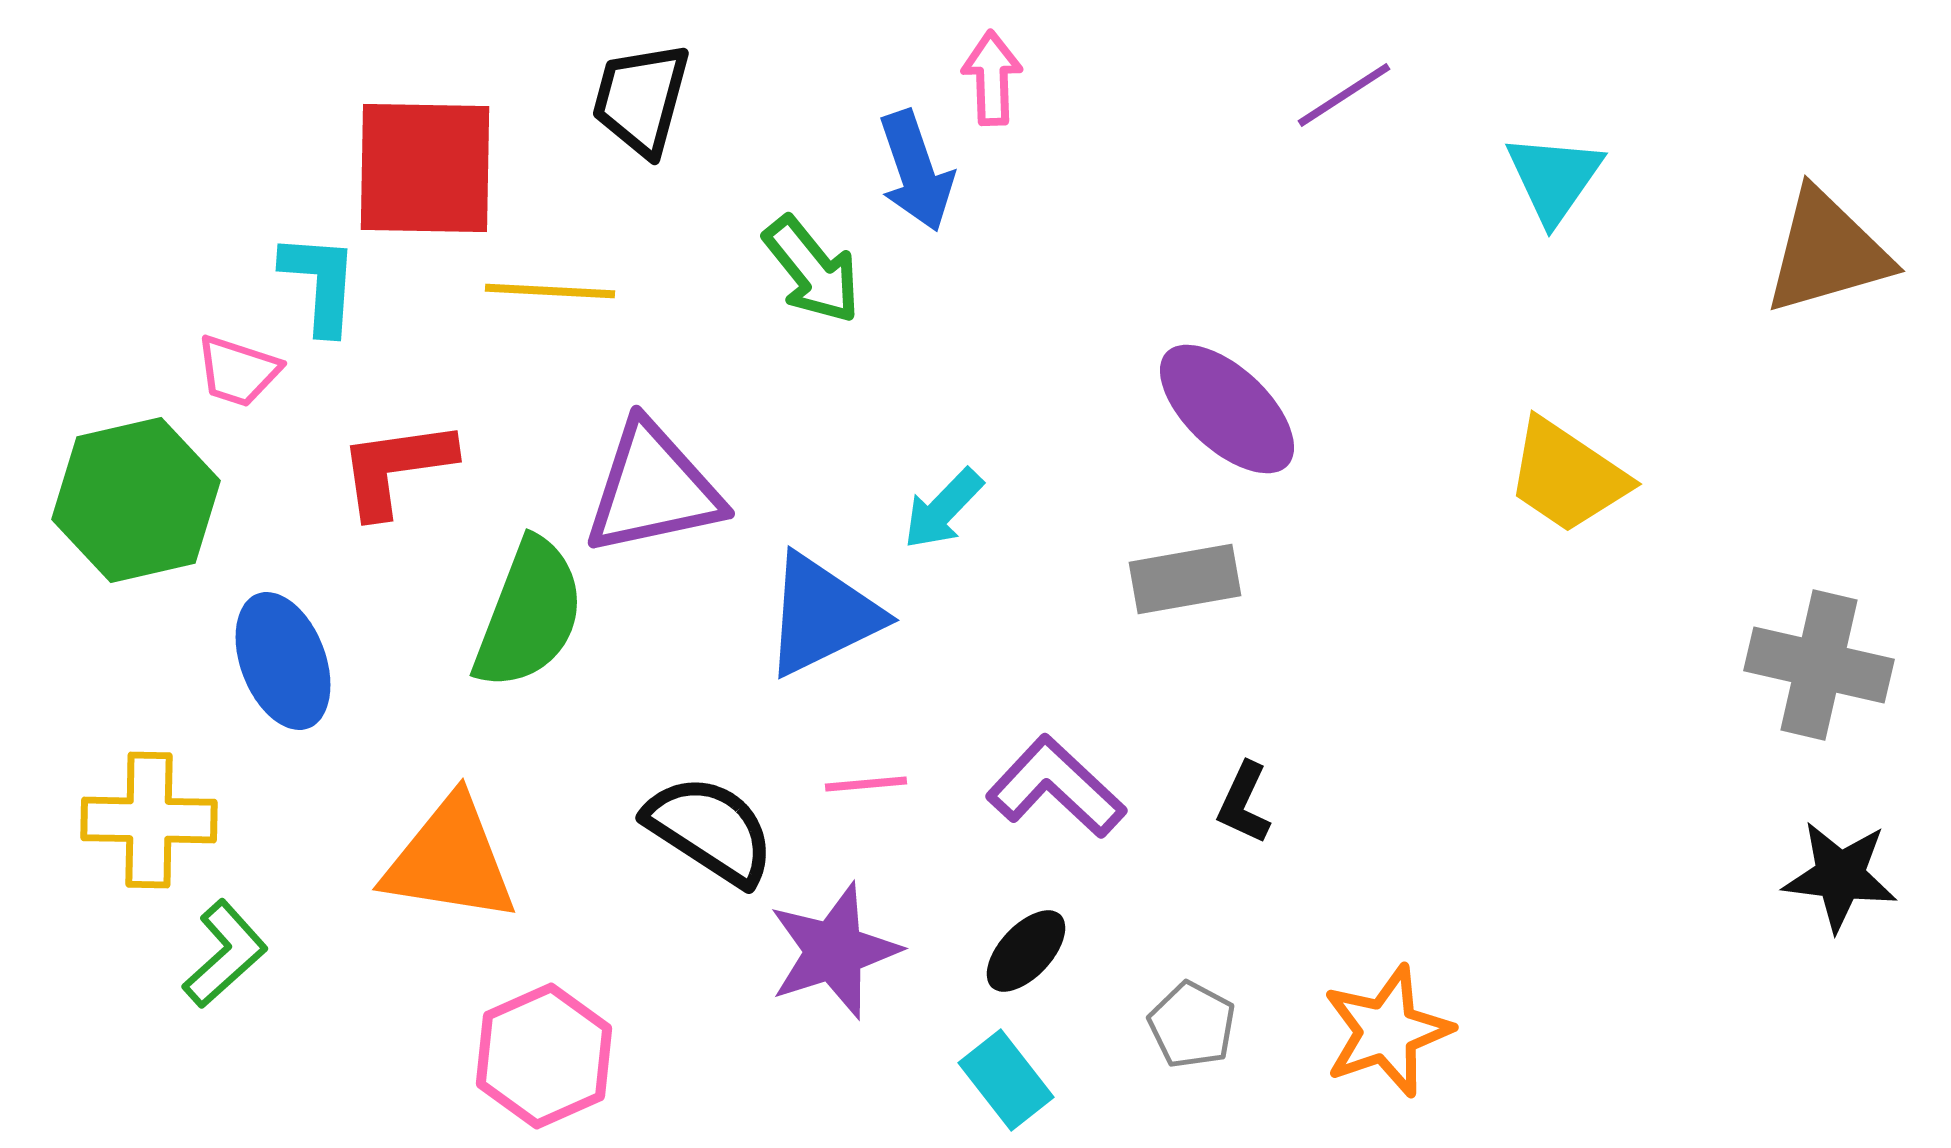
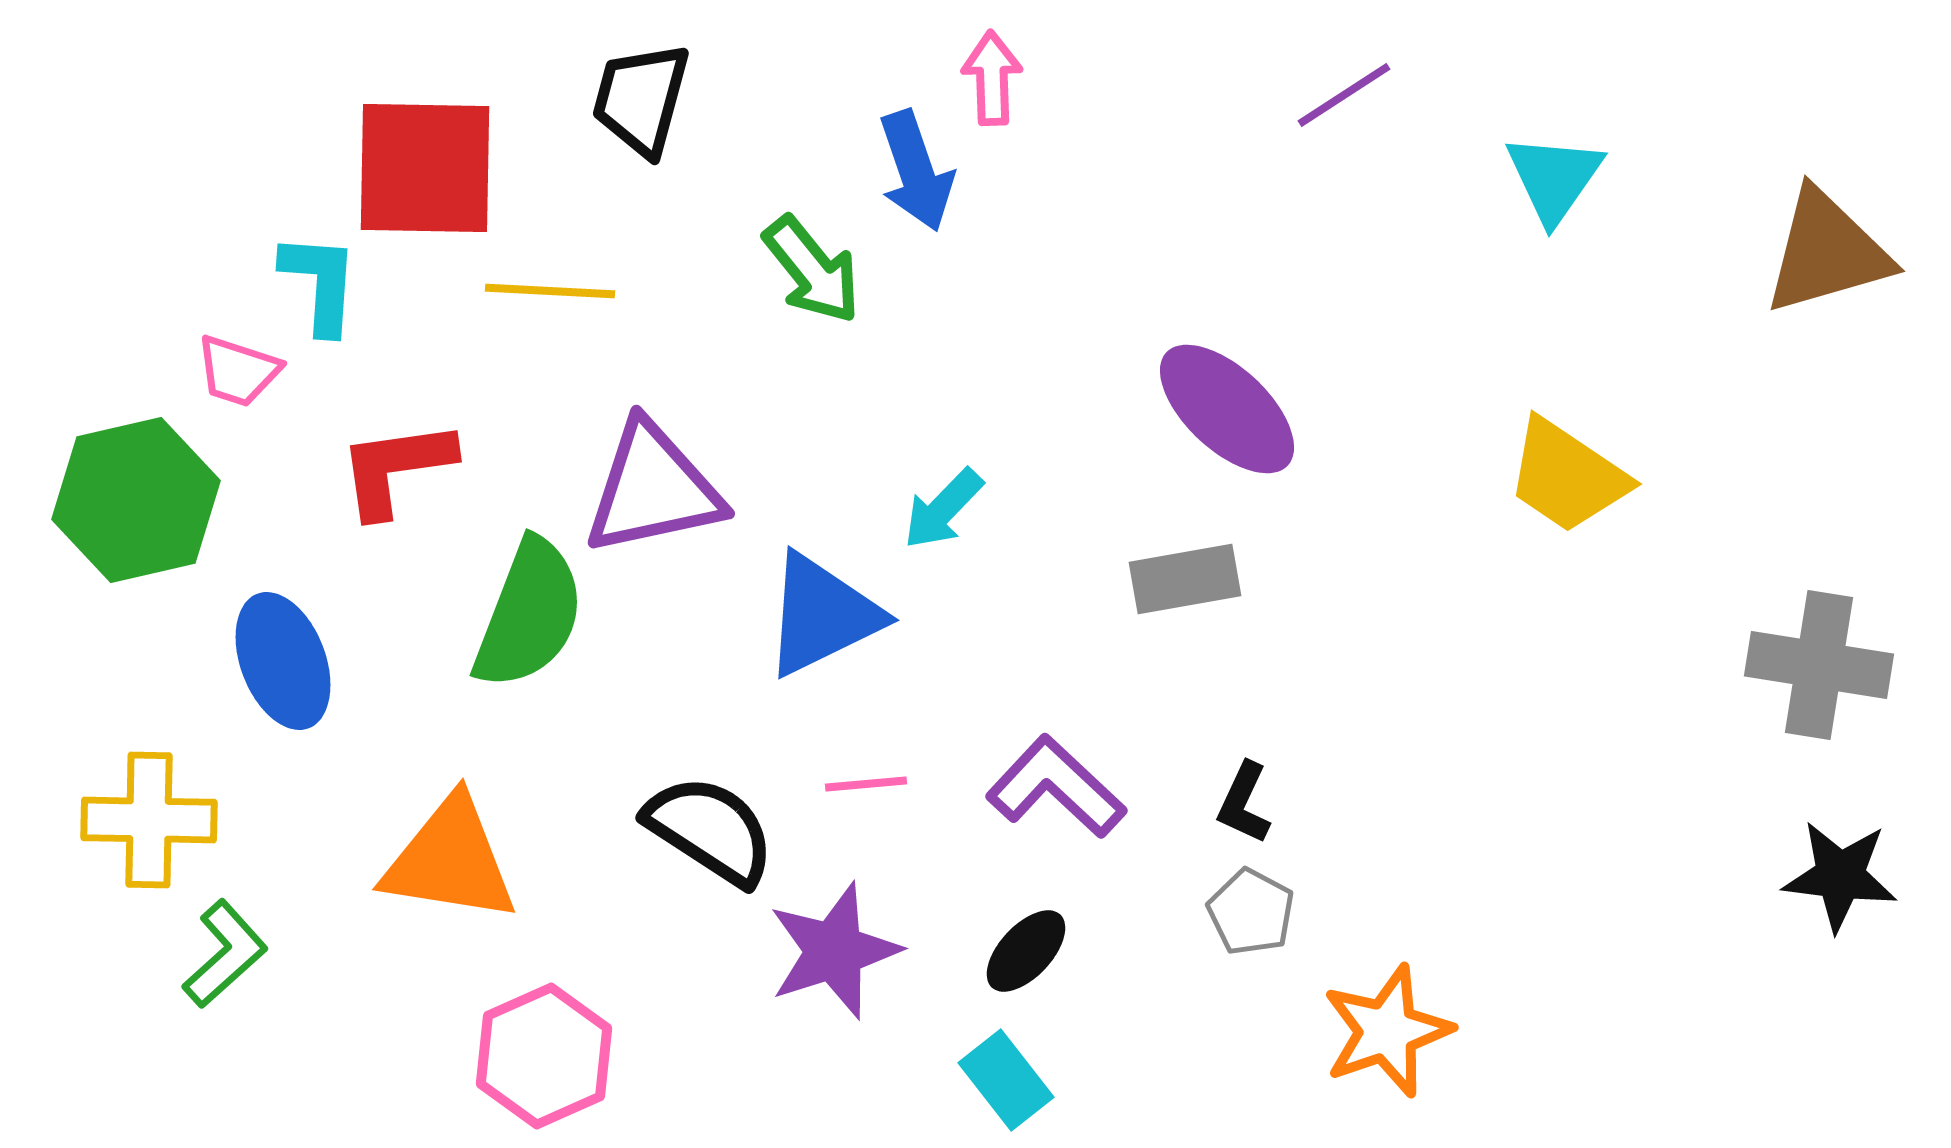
gray cross: rotated 4 degrees counterclockwise
gray pentagon: moved 59 px right, 113 px up
